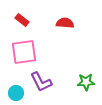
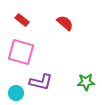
red semicircle: rotated 36 degrees clockwise
pink square: moved 3 px left; rotated 24 degrees clockwise
purple L-shape: rotated 50 degrees counterclockwise
